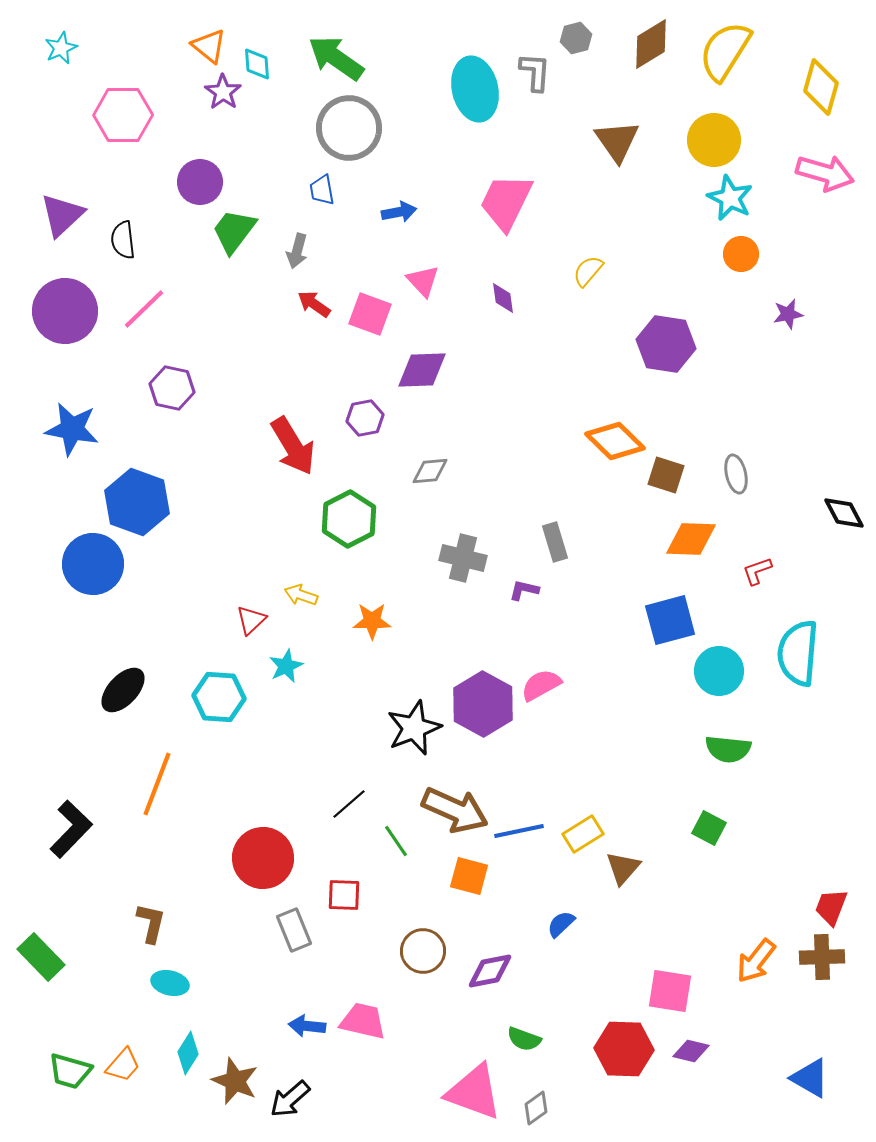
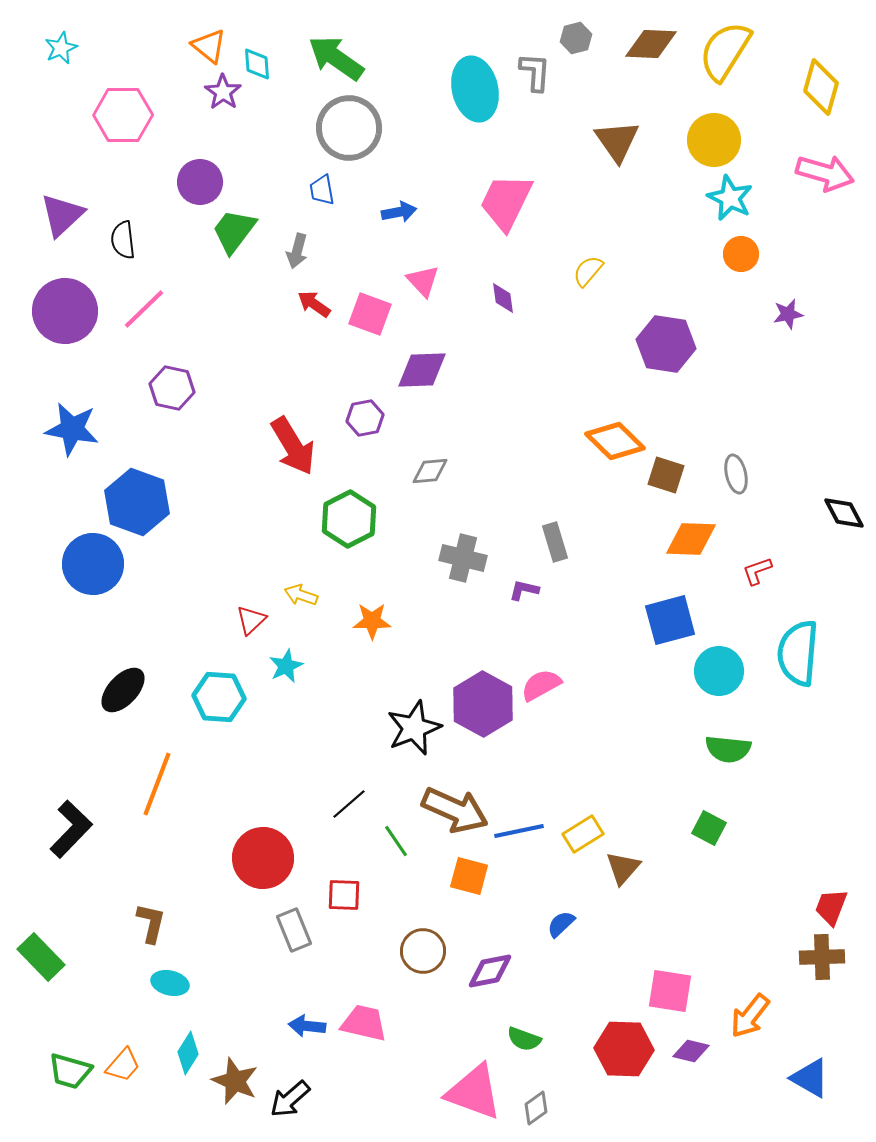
brown diamond at (651, 44): rotated 34 degrees clockwise
orange arrow at (756, 961): moved 6 px left, 55 px down
pink trapezoid at (363, 1021): moved 1 px right, 2 px down
